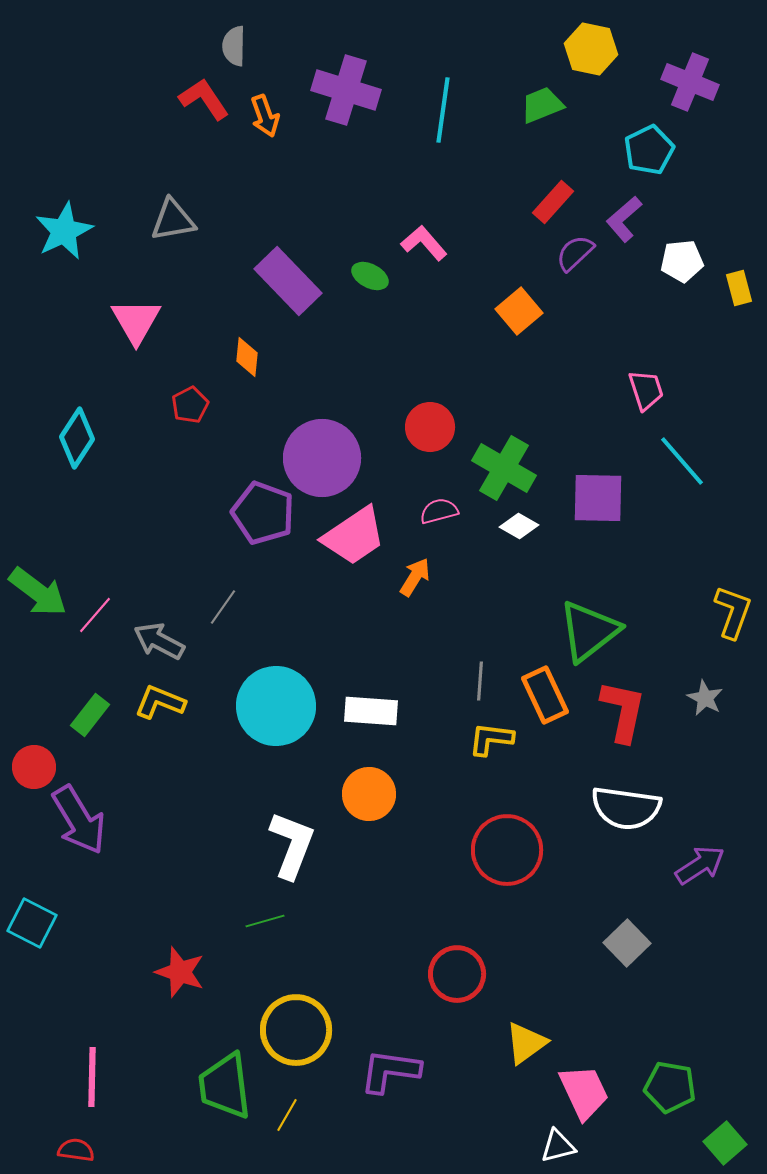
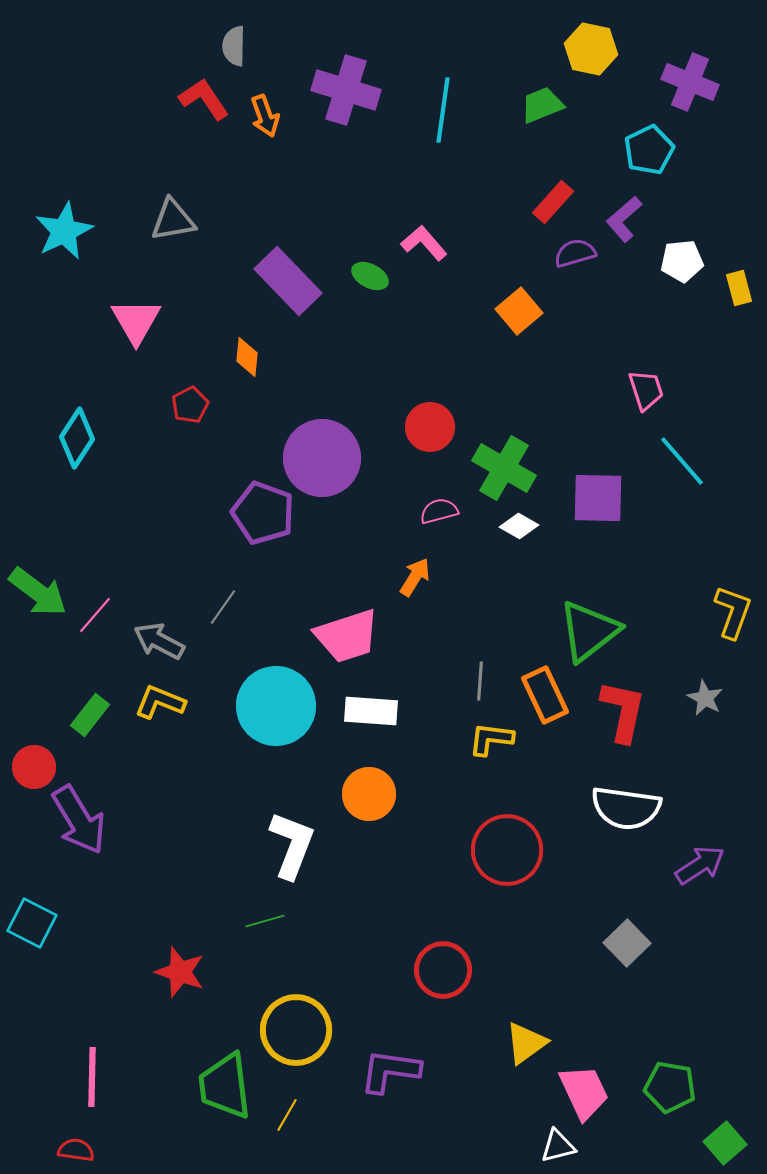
purple semicircle at (575, 253): rotated 27 degrees clockwise
pink trapezoid at (354, 536): moved 7 px left, 100 px down; rotated 16 degrees clockwise
red circle at (457, 974): moved 14 px left, 4 px up
